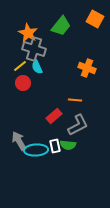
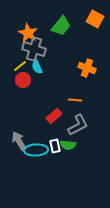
red circle: moved 3 px up
